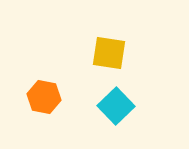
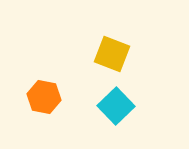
yellow square: moved 3 px right, 1 px down; rotated 12 degrees clockwise
